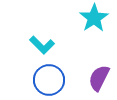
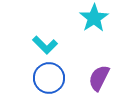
cyan L-shape: moved 3 px right
blue circle: moved 2 px up
